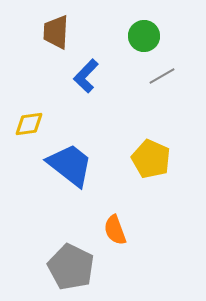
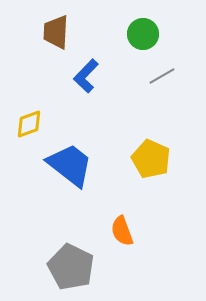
green circle: moved 1 px left, 2 px up
yellow diamond: rotated 12 degrees counterclockwise
orange semicircle: moved 7 px right, 1 px down
